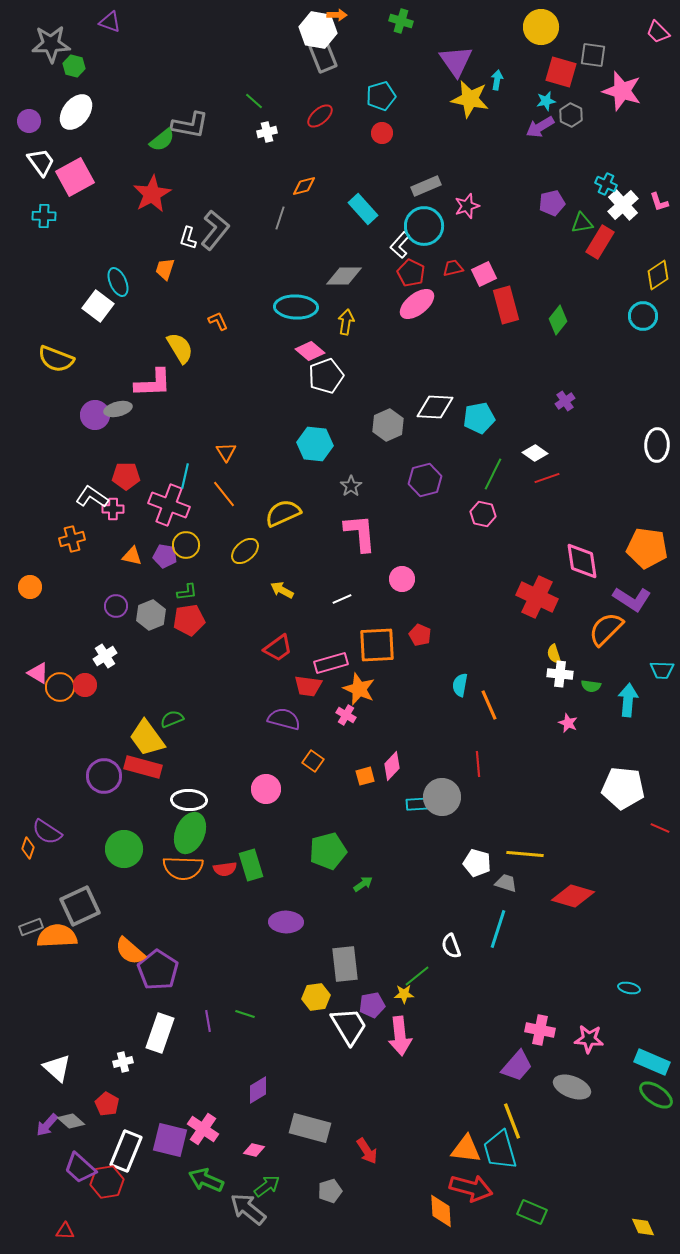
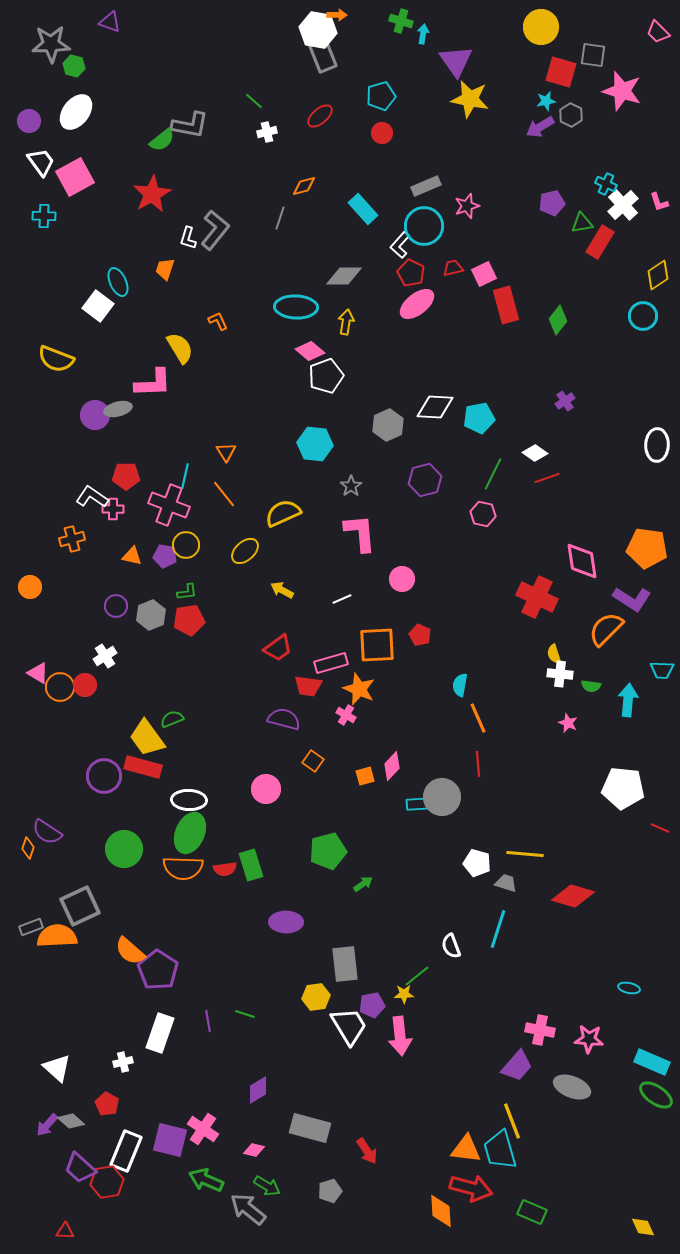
cyan arrow at (497, 80): moved 74 px left, 46 px up
orange line at (489, 705): moved 11 px left, 13 px down
green arrow at (267, 1186): rotated 68 degrees clockwise
